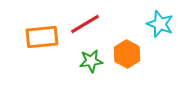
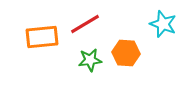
cyan star: moved 3 px right
orange hexagon: moved 1 px left, 1 px up; rotated 24 degrees counterclockwise
green star: moved 1 px left, 1 px up
